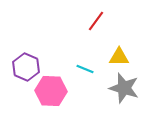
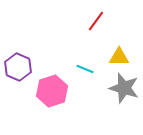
purple hexagon: moved 8 px left
pink hexagon: moved 1 px right; rotated 20 degrees counterclockwise
